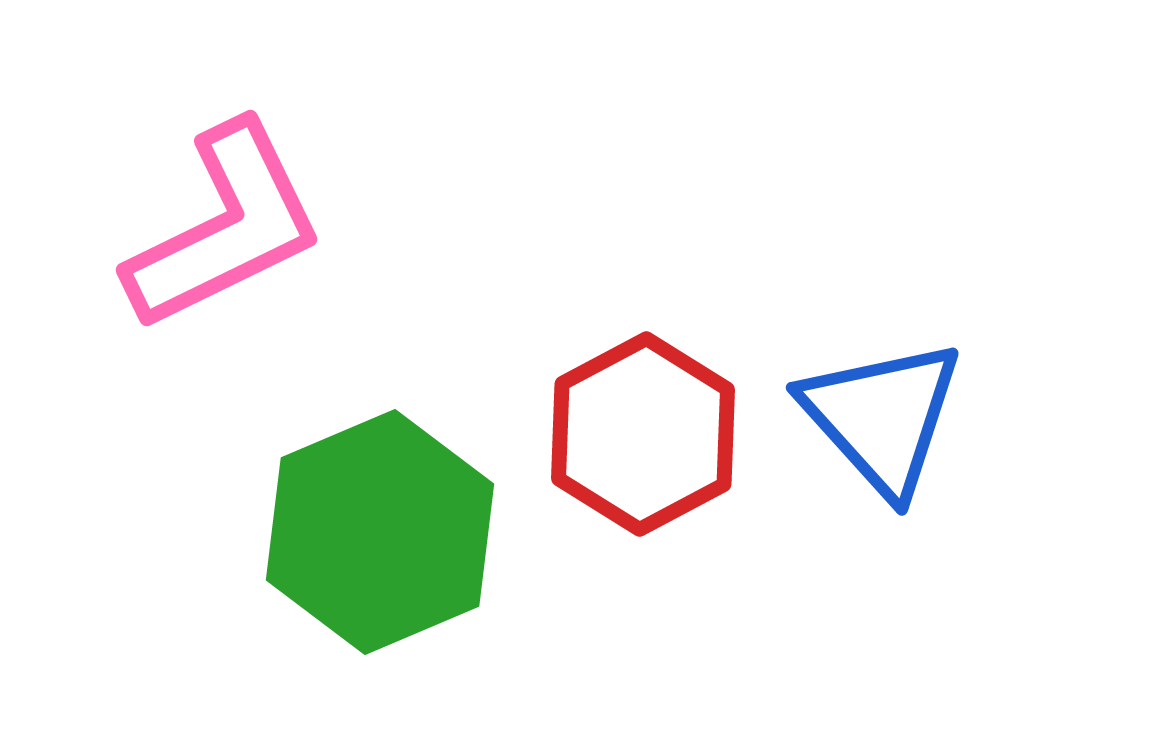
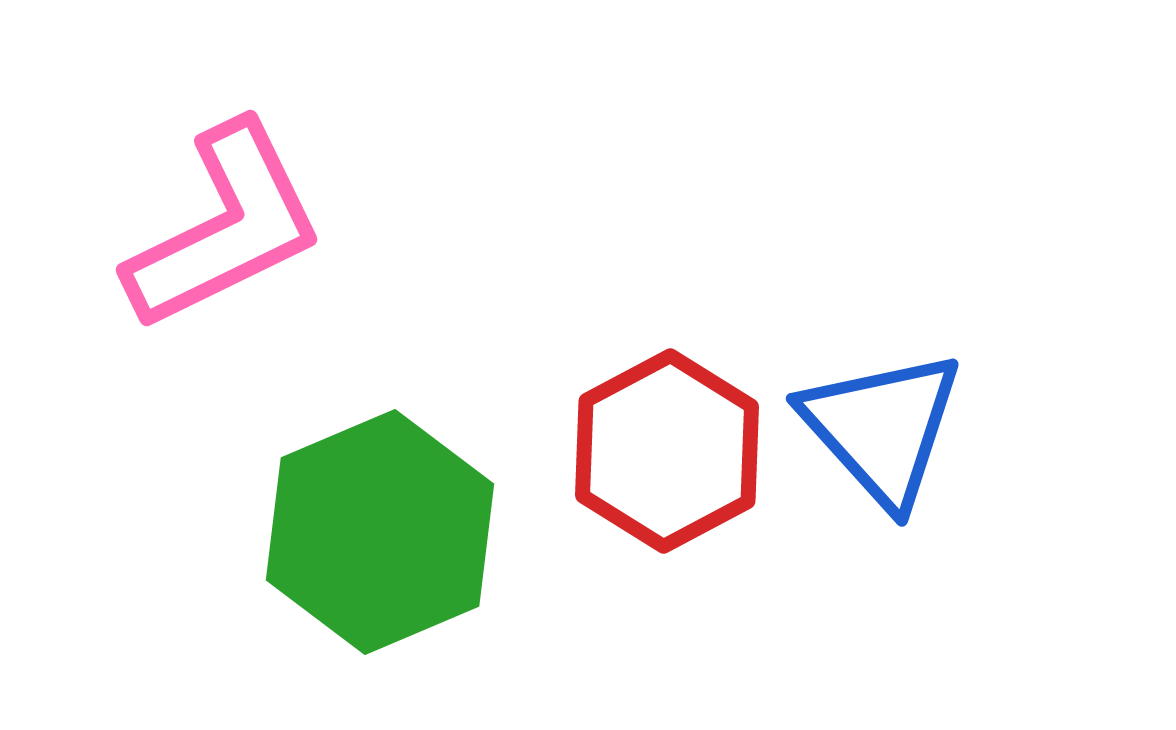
blue triangle: moved 11 px down
red hexagon: moved 24 px right, 17 px down
